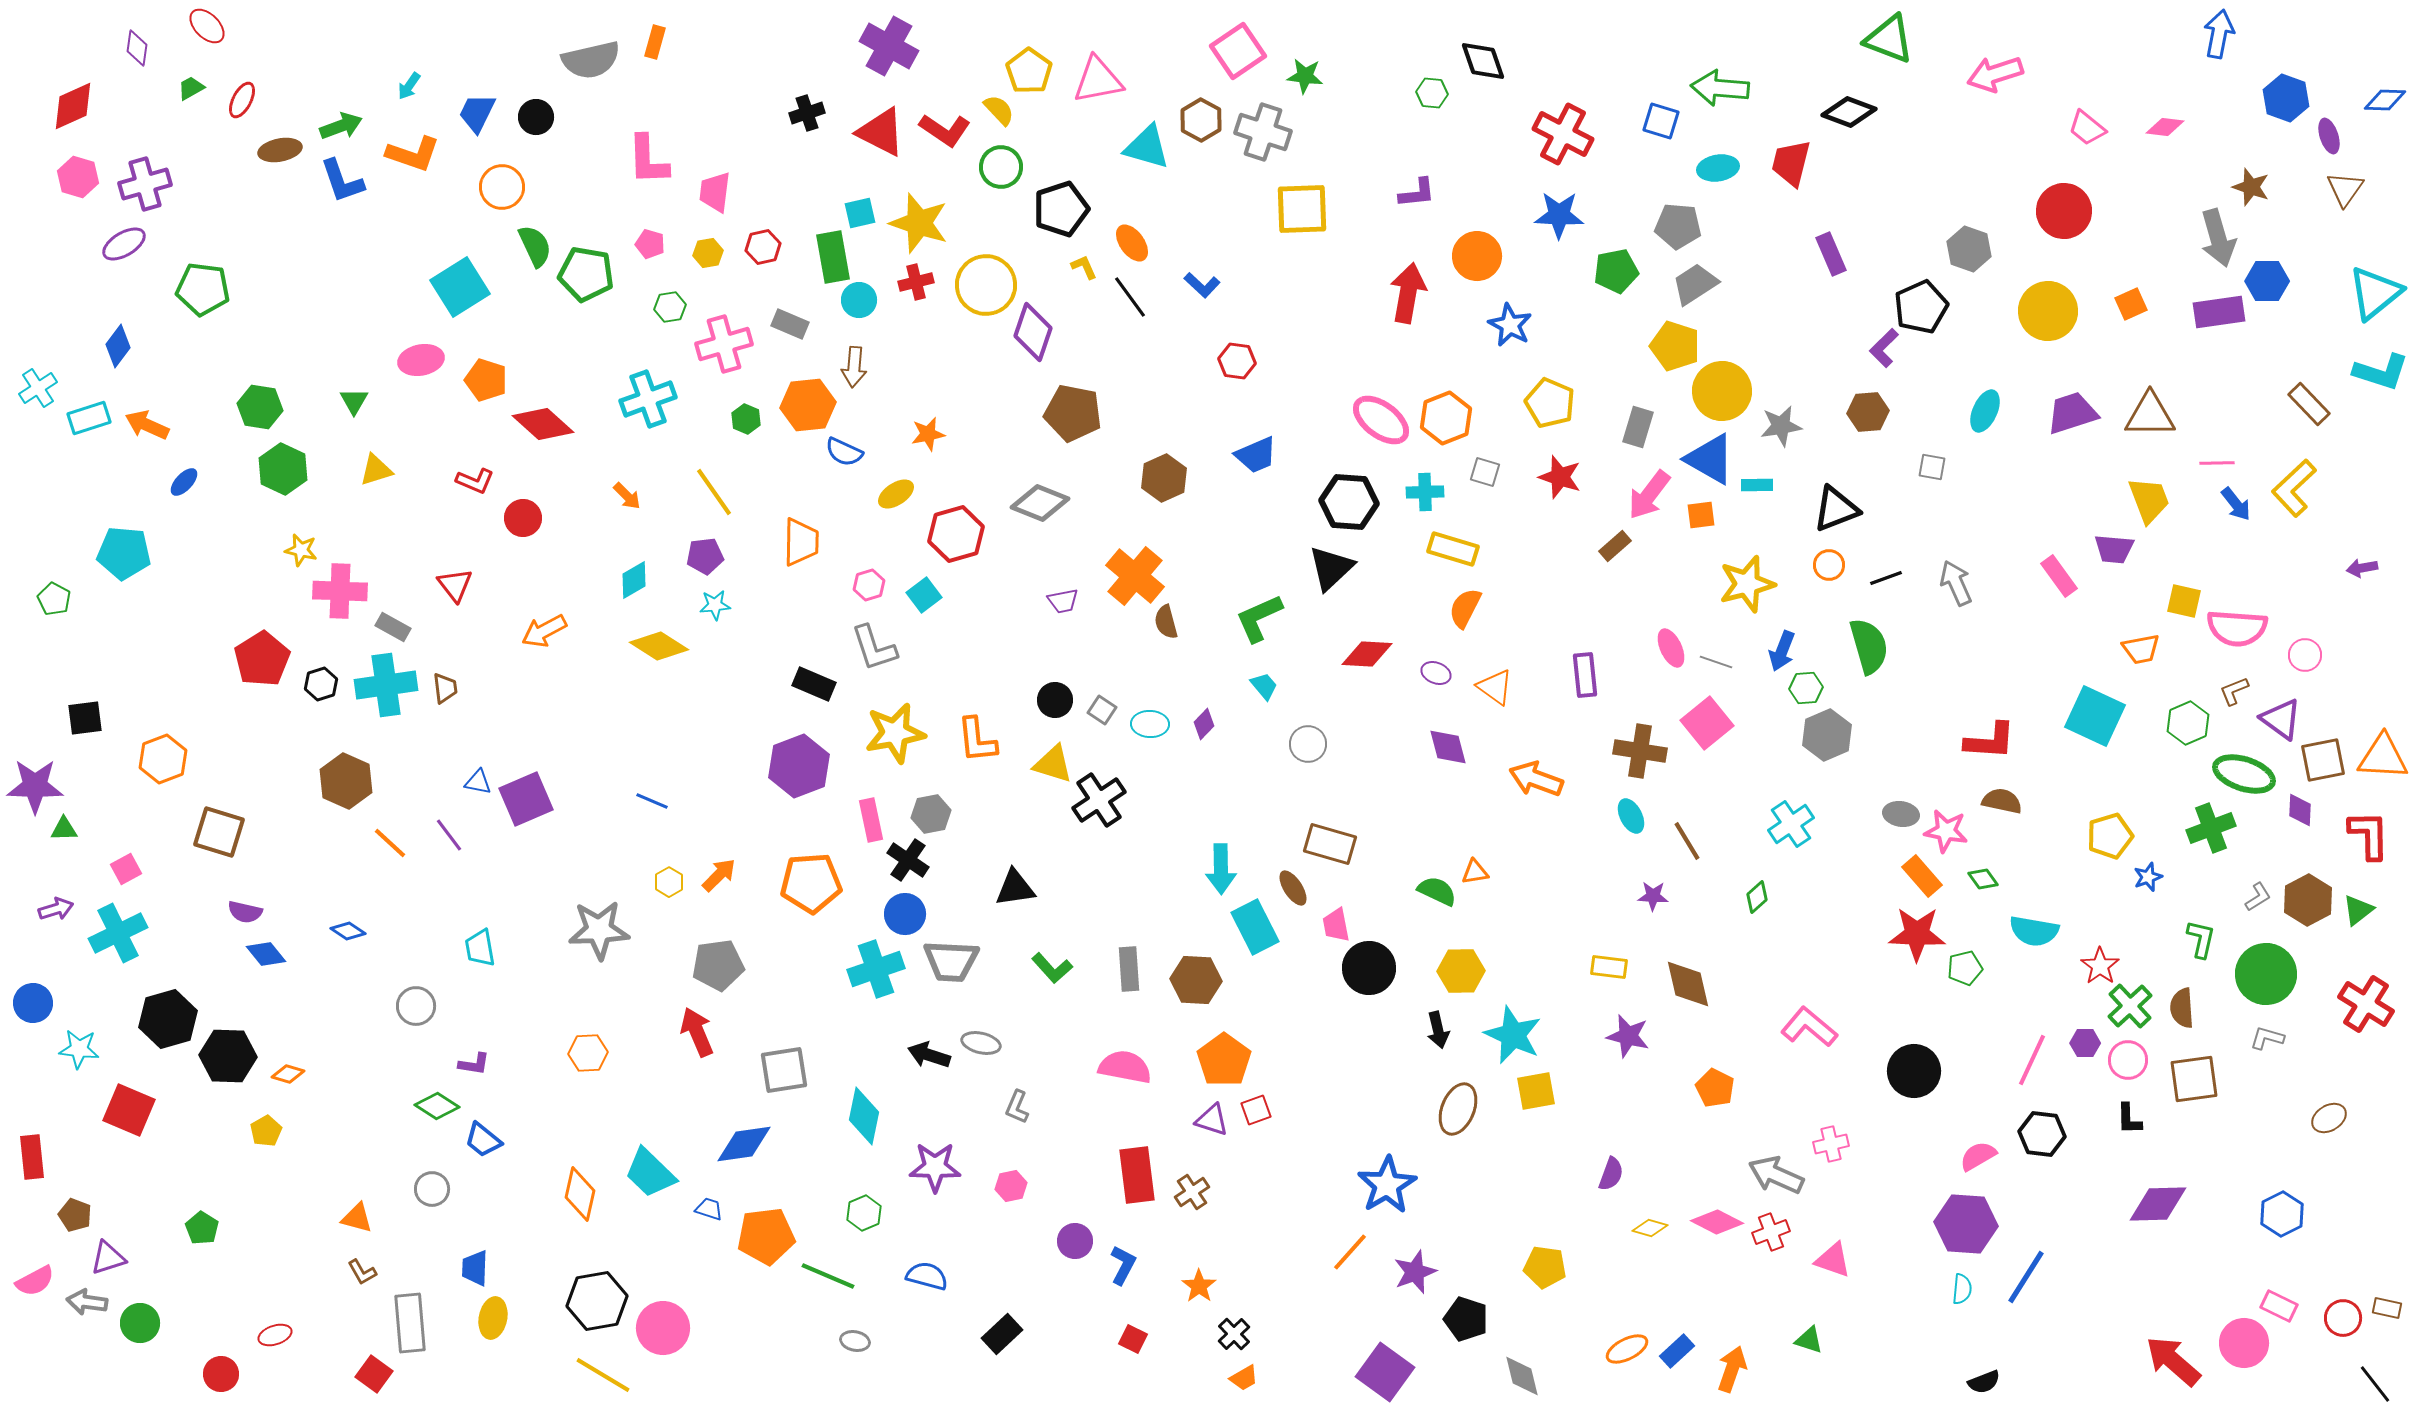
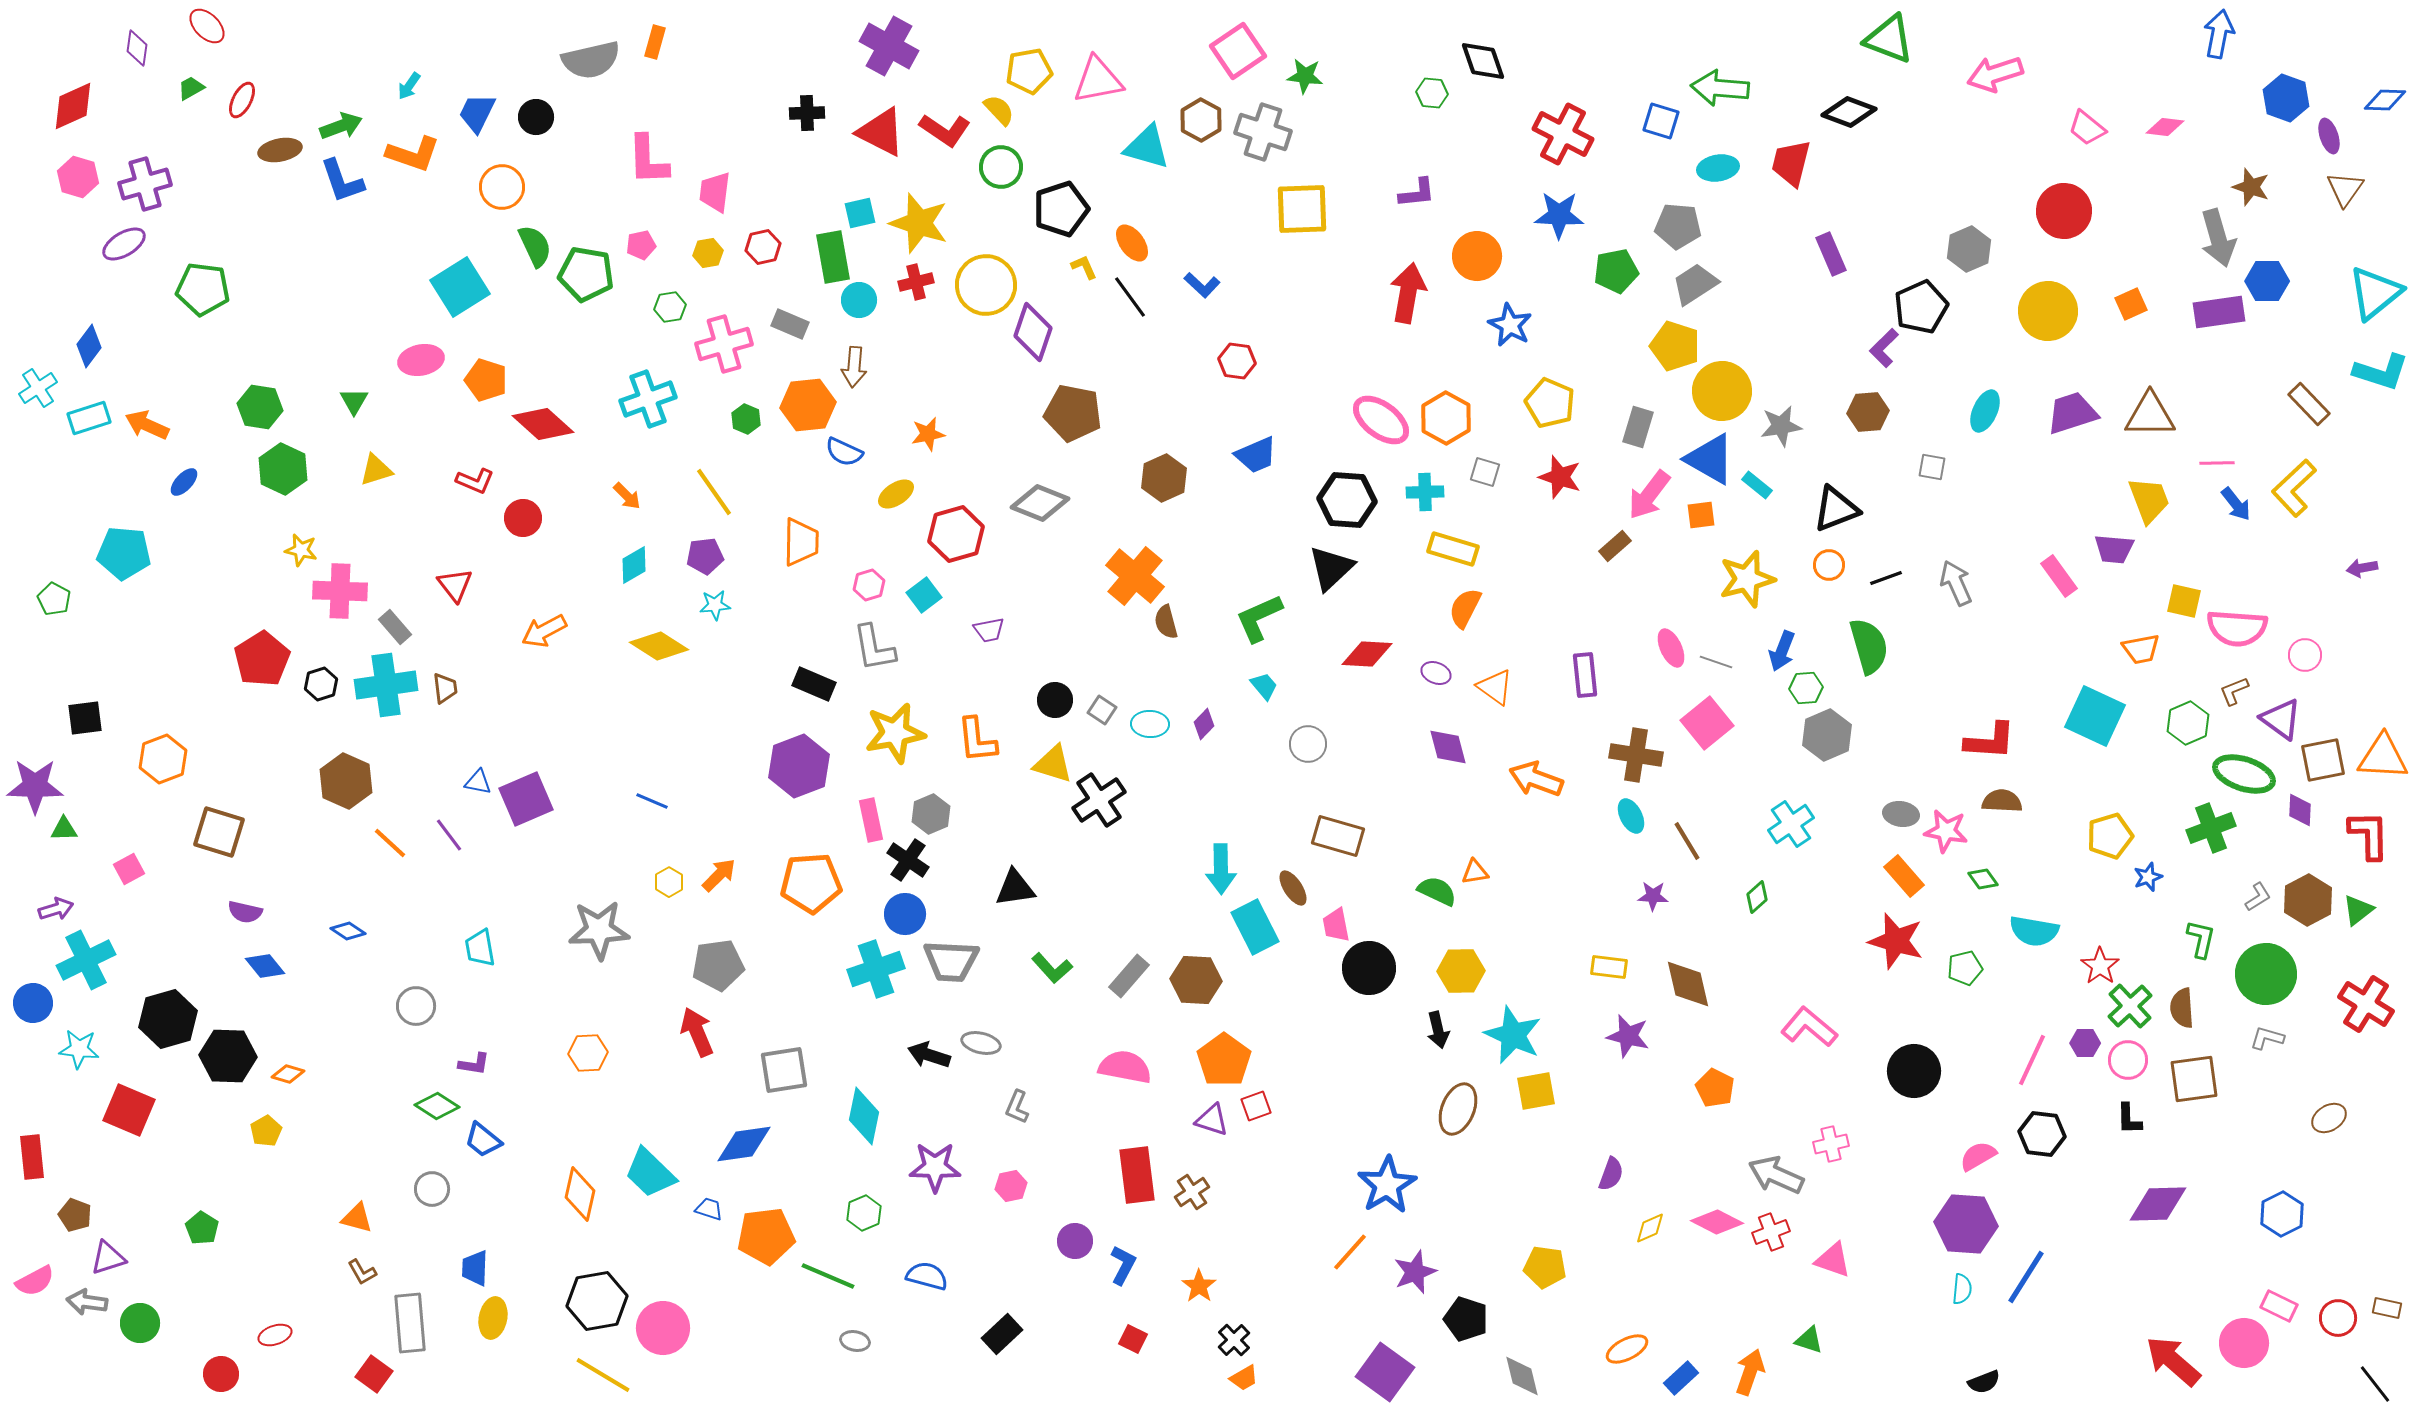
yellow pentagon at (1029, 71): rotated 27 degrees clockwise
black cross at (807, 113): rotated 16 degrees clockwise
pink pentagon at (650, 244): moved 9 px left, 1 px down; rotated 28 degrees counterclockwise
gray hexagon at (1969, 249): rotated 18 degrees clockwise
blue diamond at (118, 346): moved 29 px left
orange hexagon at (1446, 418): rotated 9 degrees counterclockwise
cyan rectangle at (1757, 485): rotated 40 degrees clockwise
black hexagon at (1349, 502): moved 2 px left, 2 px up
cyan diamond at (634, 580): moved 15 px up
yellow star at (1747, 584): moved 5 px up
purple trapezoid at (1063, 601): moved 74 px left, 29 px down
gray rectangle at (393, 627): moved 2 px right; rotated 20 degrees clockwise
gray L-shape at (874, 648): rotated 8 degrees clockwise
brown cross at (1640, 751): moved 4 px left, 4 px down
brown semicircle at (2002, 801): rotated 9 degrees counterclockwise
gray hexagon at (931, 814): rotated 12 degrees counterclockwise
brown rectangle at (1330, 844): moved 8 px right, 8 px up
pink square at (126, 869): moved 3 px right
orange rectangle at (1922, 876): moved 18 px left
cyan cross at (118, 933): moved 32 px left, 27 px down
red star at (1917, 934): moved 21 px left, 7 px down; rotated 14 degrees clockwise
blue diamond at (266, 954): moved 1 px left, 12 px down
gray rectangle at (1129, 969): moved 7 px down; rotated 45 degrees clockwise
red square at (1256, 1110): moved 4 px up
yellow diamond at (1650, 1228): rotated 40 degrees counterclockwise
red circle at (2343, 1318): moved 5 px left
black cross at (1234, 1334): moved 6 px down
blue rectangle at (1677, 1351): moved 4 px right, 27 px down
orange arrow at (1732, 1369): moved 18 px right, 3 px down
